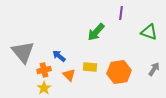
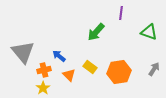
yellow rectangle: rotated 32 degrees clockwise
yellow star: moved 1 px left
